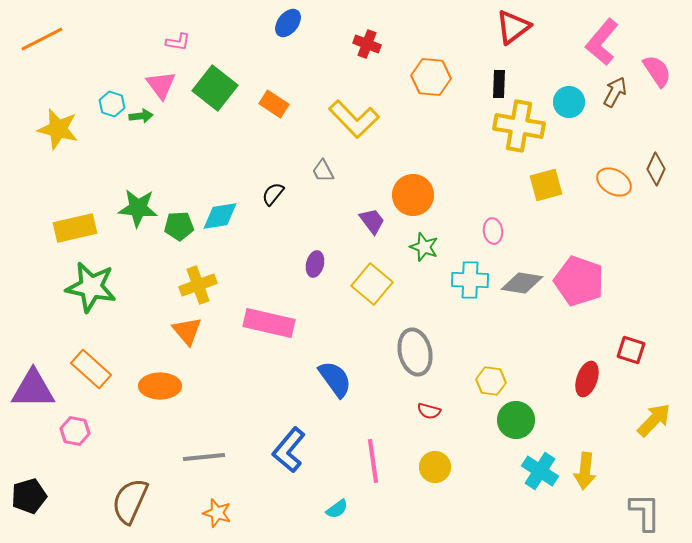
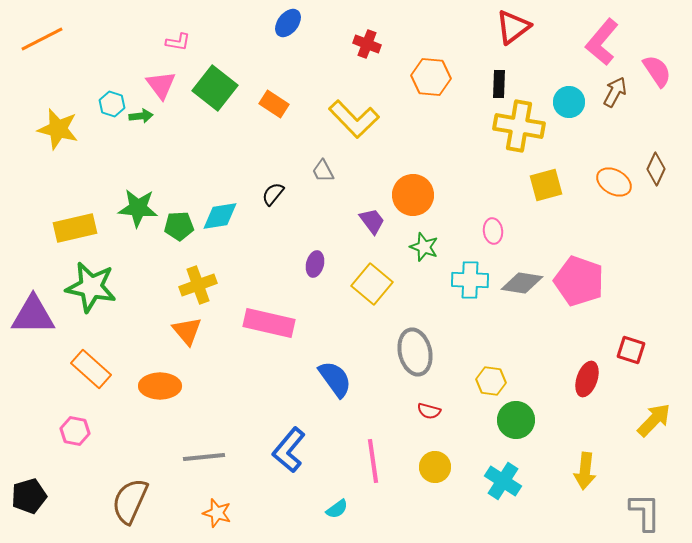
purple triangle at (33, 389): moved 74 px up
cyan cross at (540, 471): moved 37 px left, 10 px down
